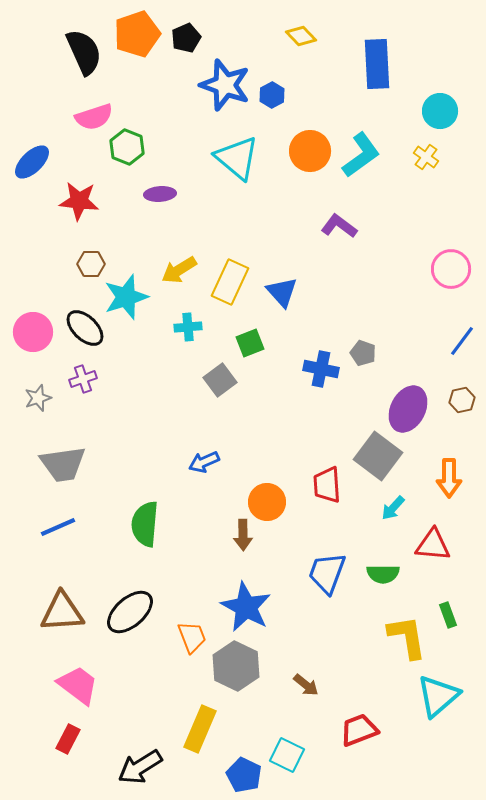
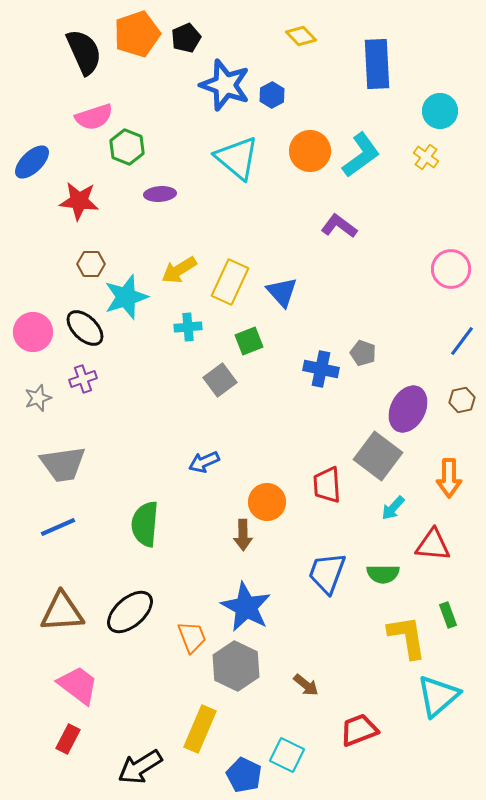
green square at (250, 343): moved 1 px left, 2 px up
